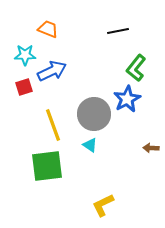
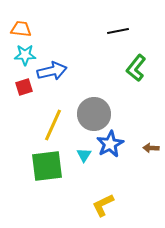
orange trapezoid: moved 27 px left; rotated 15 degrees counterclockwise
blue arrow: rotated 12 degrees clockwise
blue star: moved 17 px left, 45 px down
yellow line: rotated 44 degrees clockwise
cyan triangle: moved 6 px left, 10 px down; rotated 28 degrees clockwise
